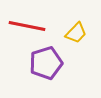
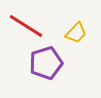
red line: moved 1 px left; rotated 21 degrees clockwise
